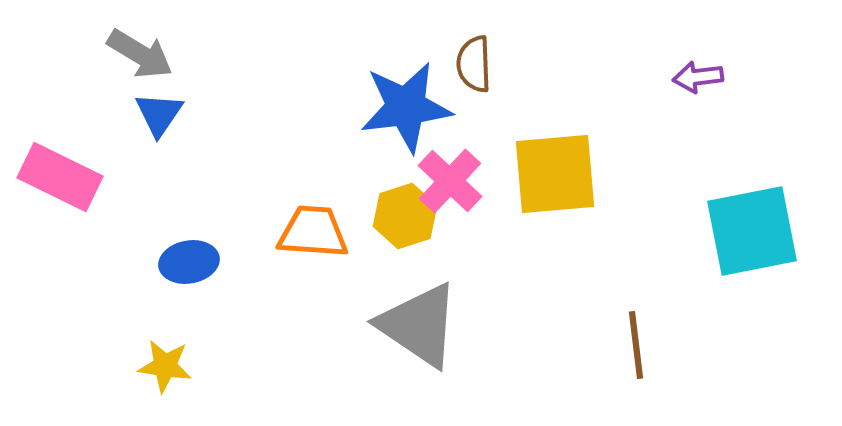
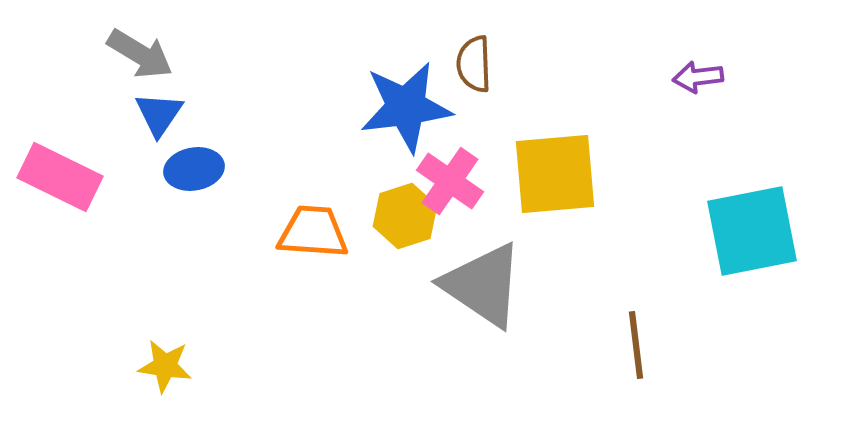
pink cross: rotated 8 degrees counterclockwise
blue ellipse: moved 5 px right, 93 px up
gray triangle: moved 64 px right, 40 px up
